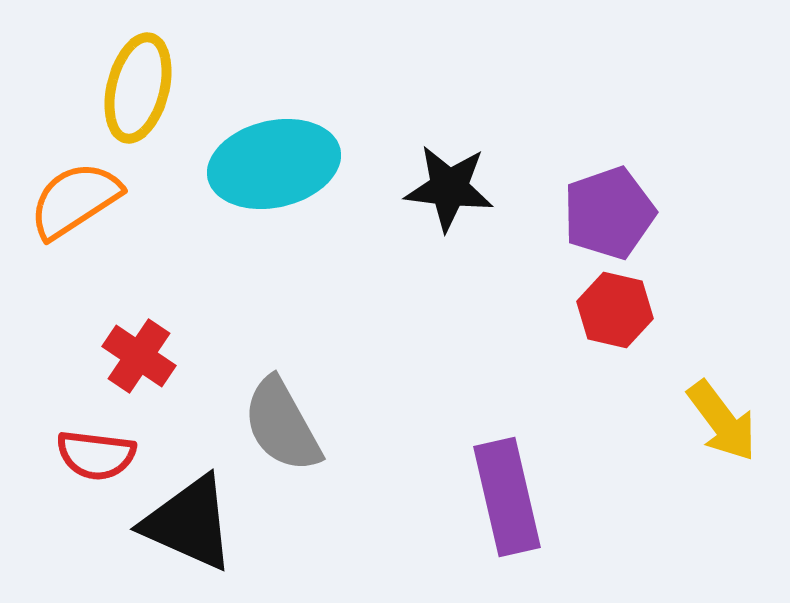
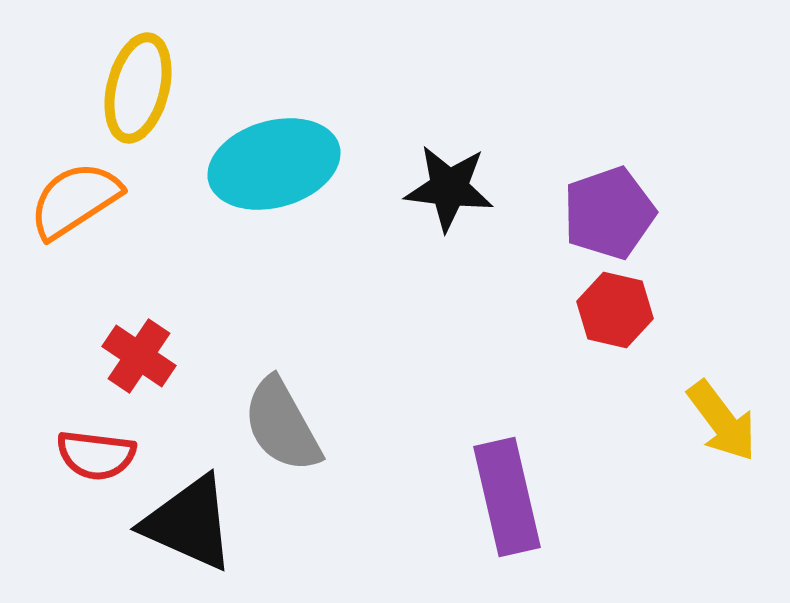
cyan ellipse: rotated 3 degrees counterclockwise
